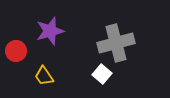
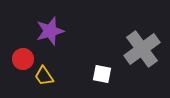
gray cross: moved 26 px right, 6 px down; rotated 21 degrees counterclockwise
red circle: moved 7 px right, 8 px down
white square: rotated 30 degrees counterclockwise
